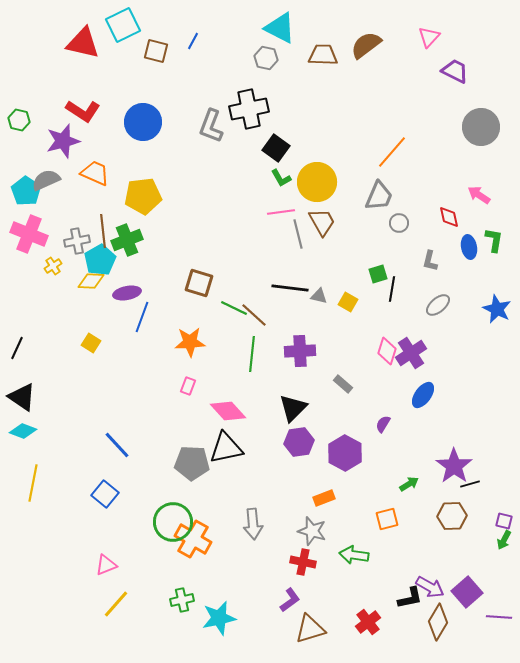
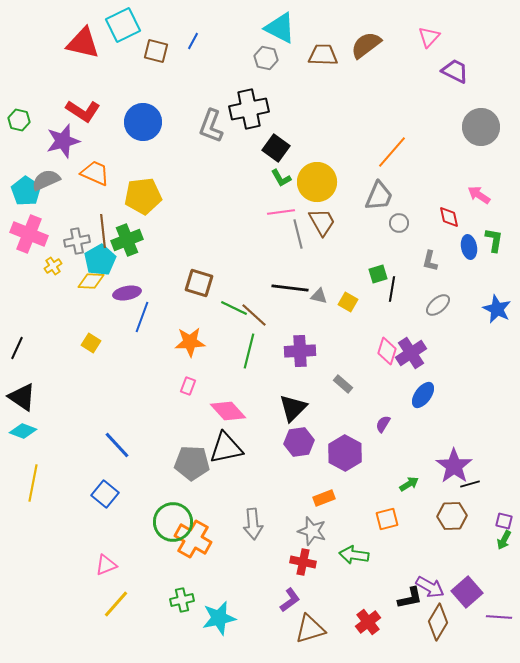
green line at (252, 354): moved 3 px left, 3 px up; rotated 8 degrees clockwise
